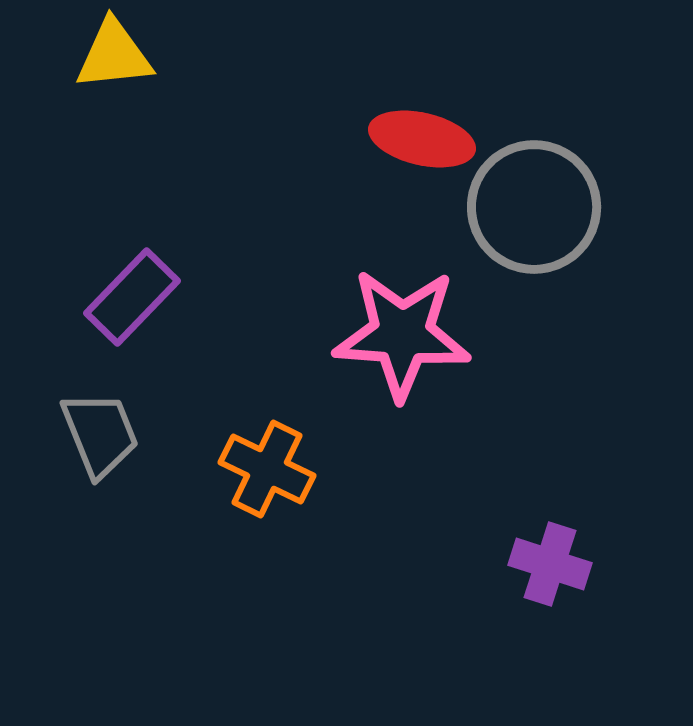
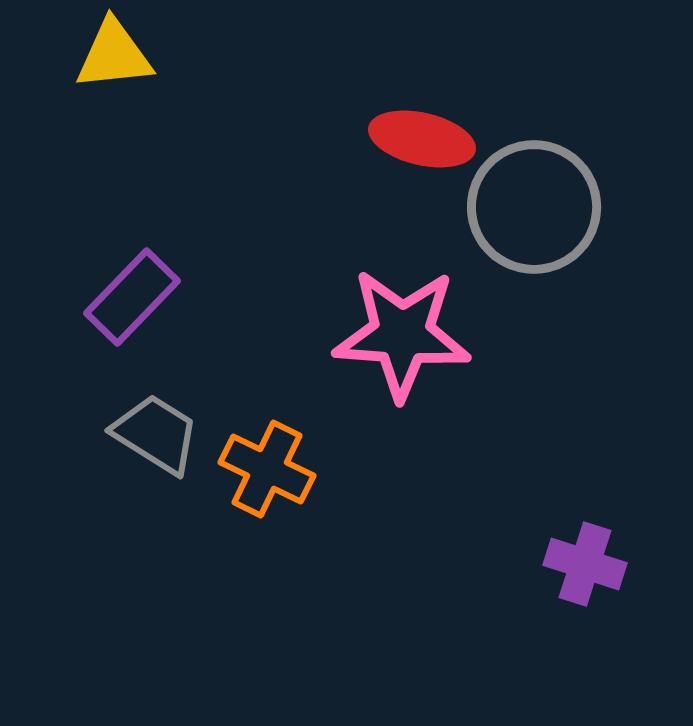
gray trapezoid: moved 56 px right; rotated 36 degrees counterclockwise
purple cross: moved 35 px right
